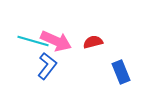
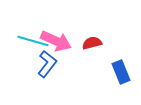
red semicircle: moved 1 px left, 1 px down
blue L-shape: moved 2 px up
